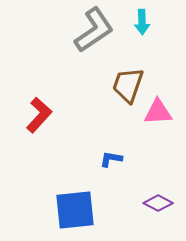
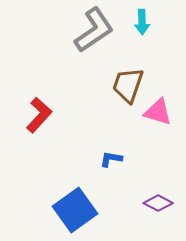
pink triangle: rotated 20 degrees clockwise
blue square: rotated 30 degrees counterclockwise
